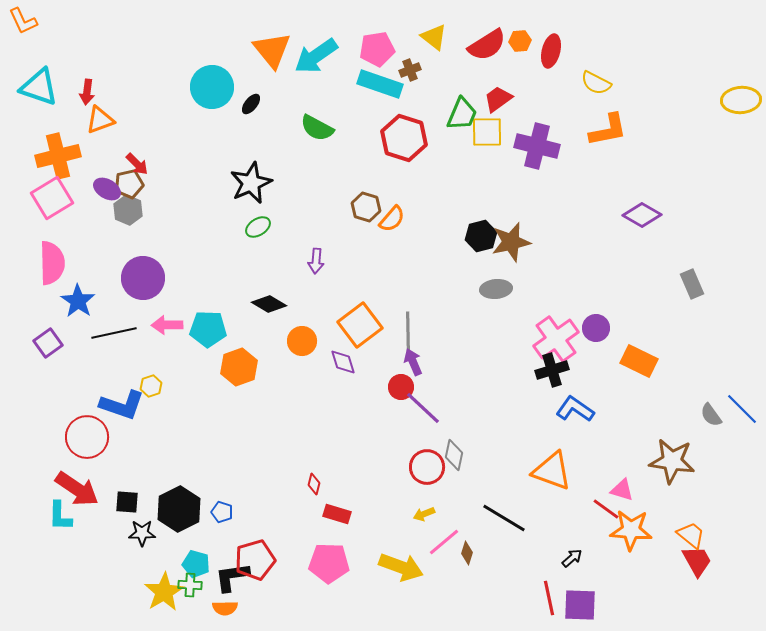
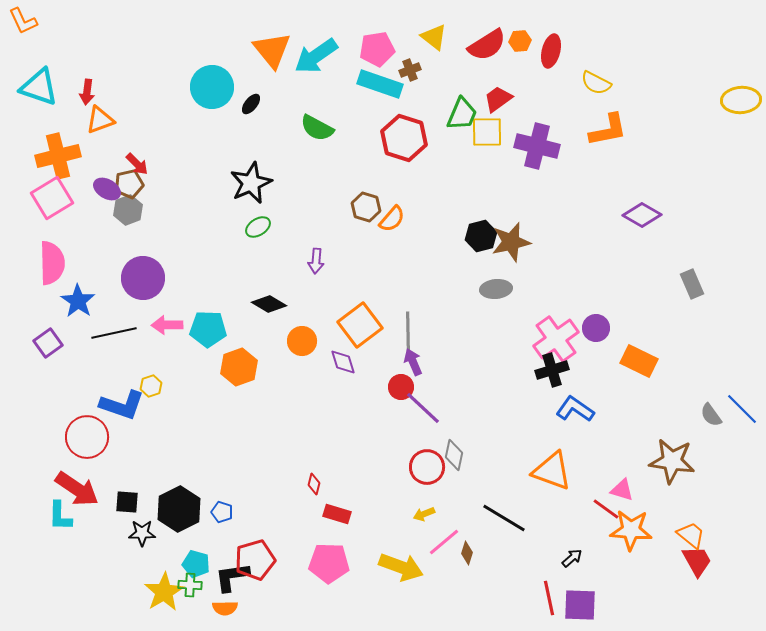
gray hexagon at (128, 210): rotated 16 degrees clockwise
